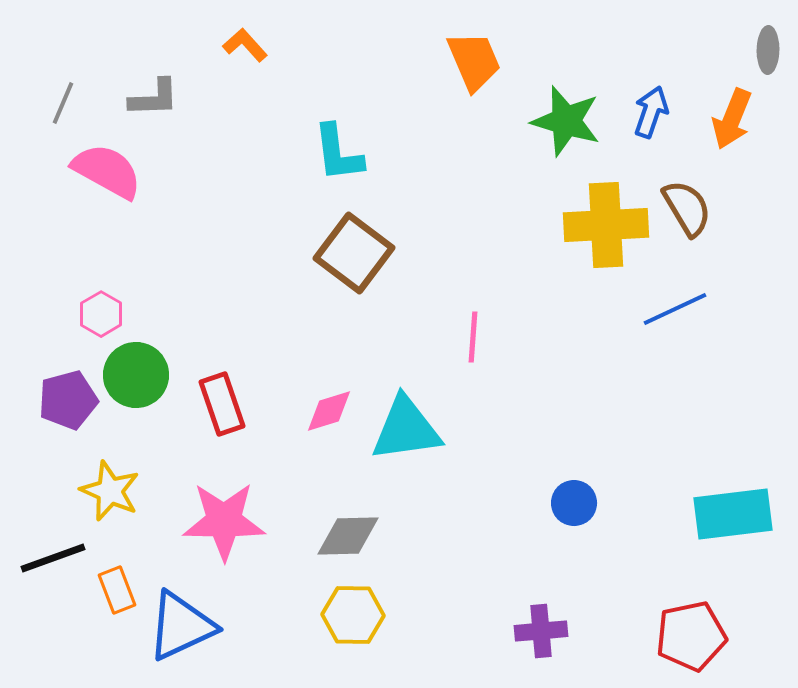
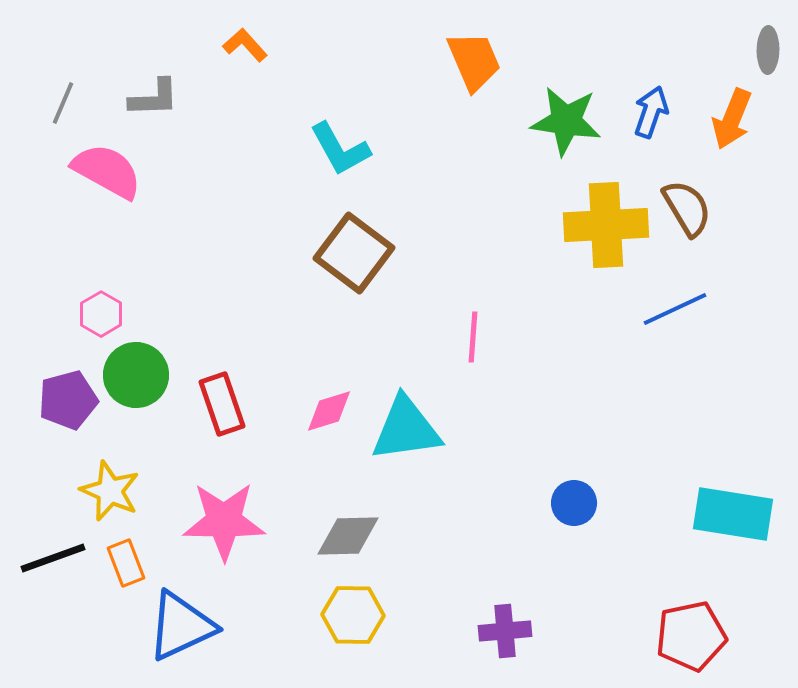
green star: rotated 8 degrees counterclockwise
cyan L-shape: moved 2 px right, 4 px up; rotated 22 degrees counterclockwise
cyan rectangle: rotated 16 degrees clockwise
orange rectangle: moved 9 px right, 27 px up
purple cross: moved 36 px left
